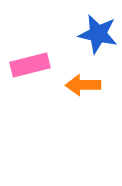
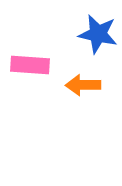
pink rectangle: rotated 18 degrees clockwise
